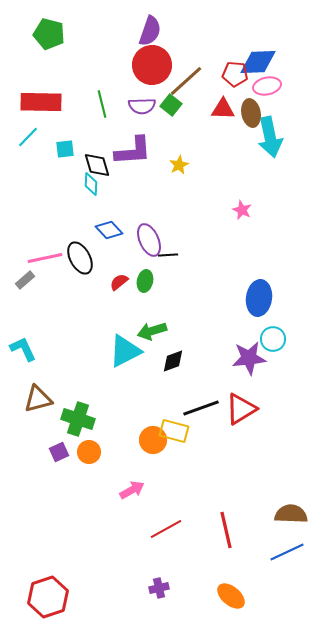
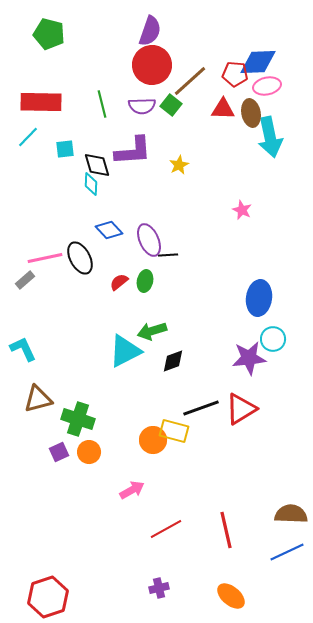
brown line at (186, 81): moved 4 px right
